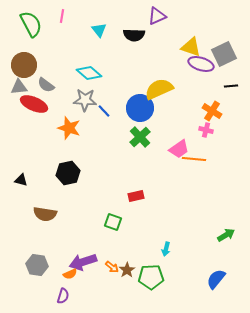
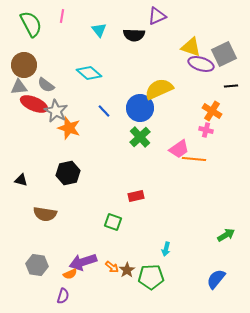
gray star: moved 29 px left, 11 px down; rotated 25 degrees clockwise
